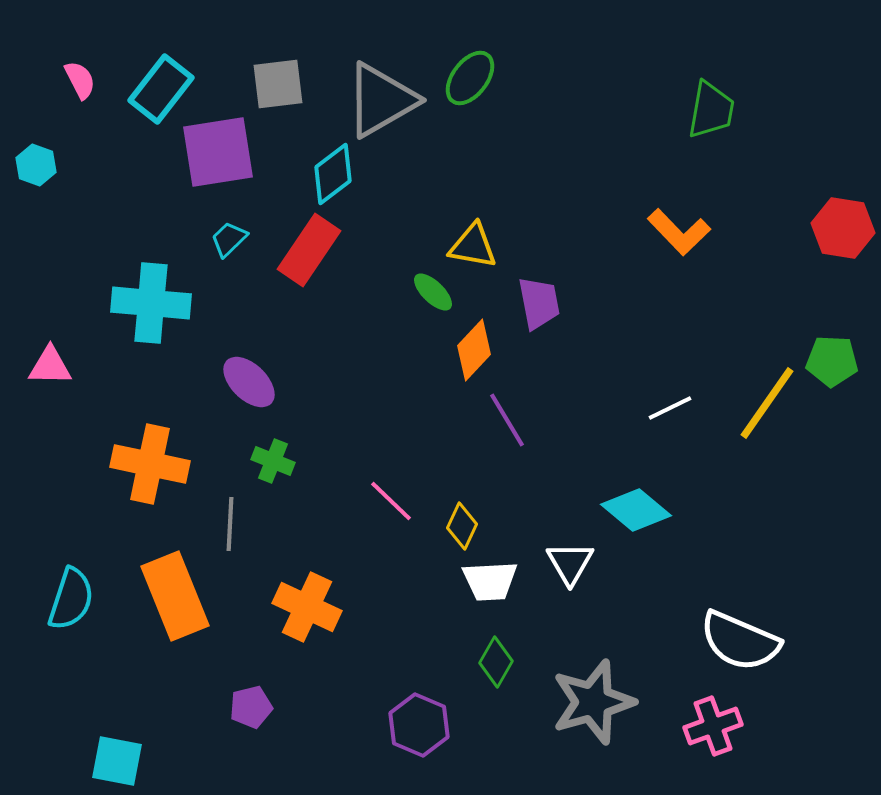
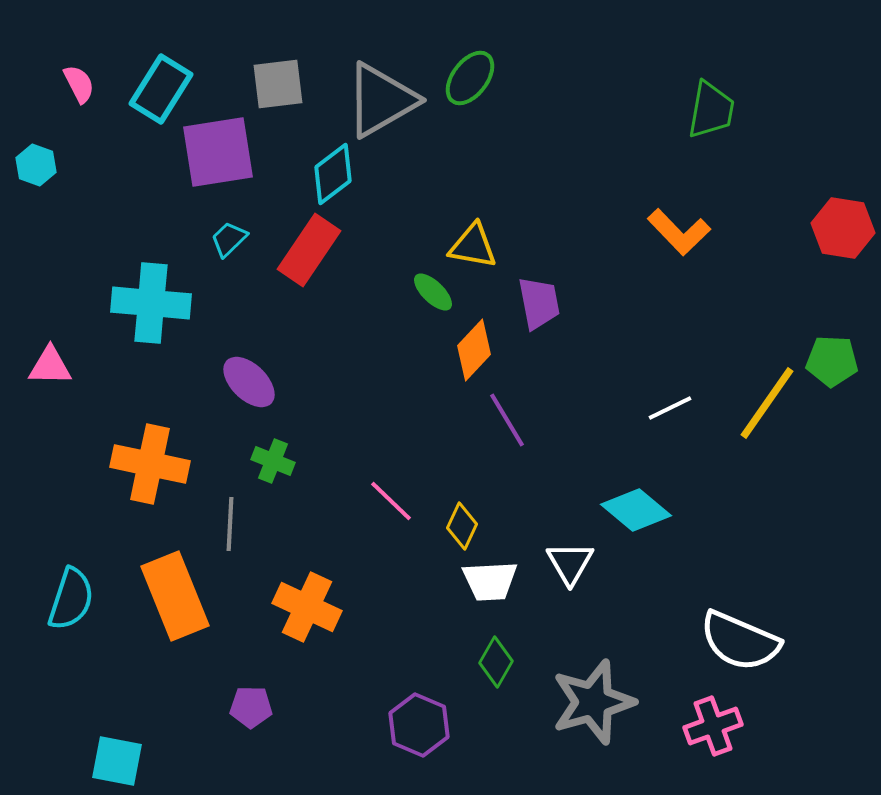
pink semicircle at (80, 80): moved 1 px left, 4 px down
cyan rectangle at (161, 89): rotated 6 degrees counterclockwise
purple pentagon at (251, 707): rotated 15 degrees clockwise
